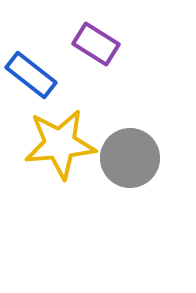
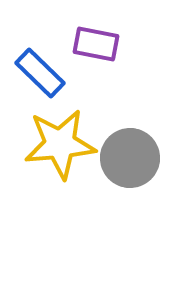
purple rectangle: rotated 21 degrees counterclockwise
blue rectangle: moved 9 px right, 2 px up; rotated 6 degrees clockwise
